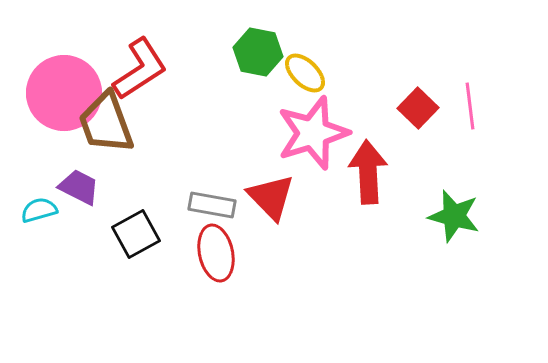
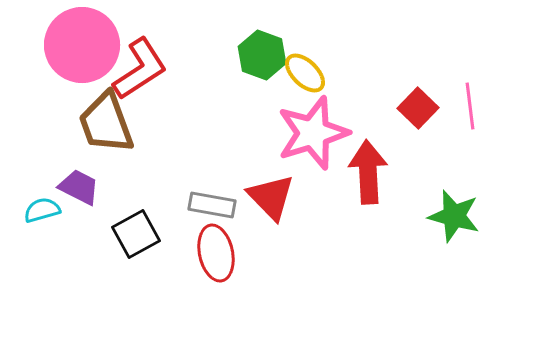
green hexagon: moved 4 px right, 3 px down; rotated 9 degrees clockwise
pink circle: moved 18 px right, 48 px up
cyan semicircle: moved 3 px right
